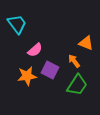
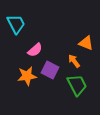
cyan trapezoid: moved 1 px left; rotated 10 degrees clockwise
green trapezoid: rotated 60 degrees counterclockwise
